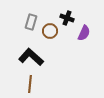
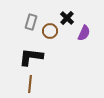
black cross: rotated 24 degrees clockwise
black L-shape: rotated 35 degrees counterclockwise
